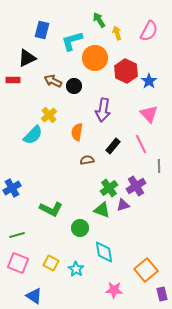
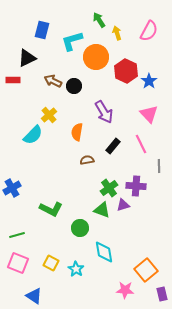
orange circle: moved 1 px right, 1 px up
purple arrow: moved 1 px right, 2 px down; rotated 40 degrees counterclockwise
purple cross: rotated 36 degrees clockwise
pink star: moved 11 px right
